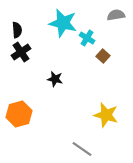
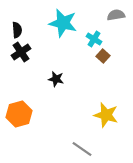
cyan cross: moved 7 px right, 1 px down
black star: moved 1 px right
